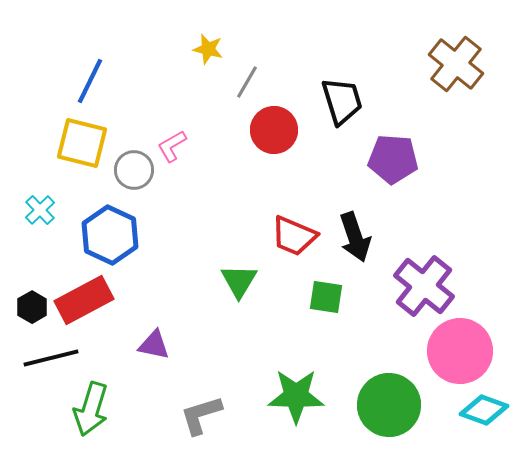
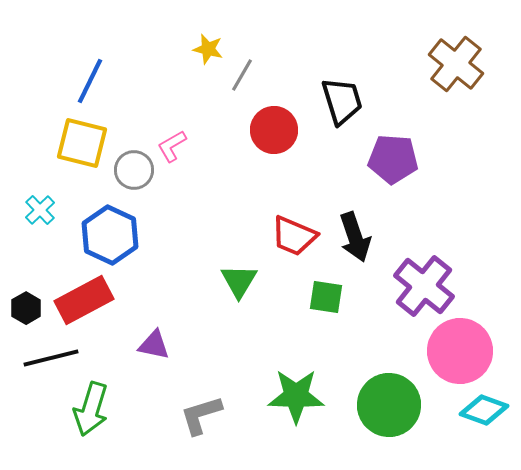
gray line: moved 5 px left, 7 px up
black hexagon: moved 6 px left, 1 px down
